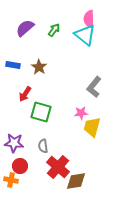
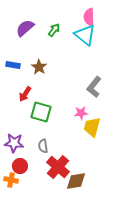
pink semicircle: moved 2 px up
